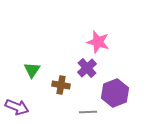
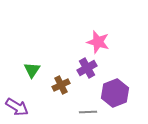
purple cross: rotated 12 degrees clockwise
brown cross: rotated 36 degrees counterclockwise
purple arrow: rotated 10 degrees clockwise
